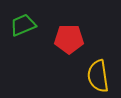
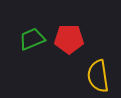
green trapezoid: moved 9 px right, 14 px down
